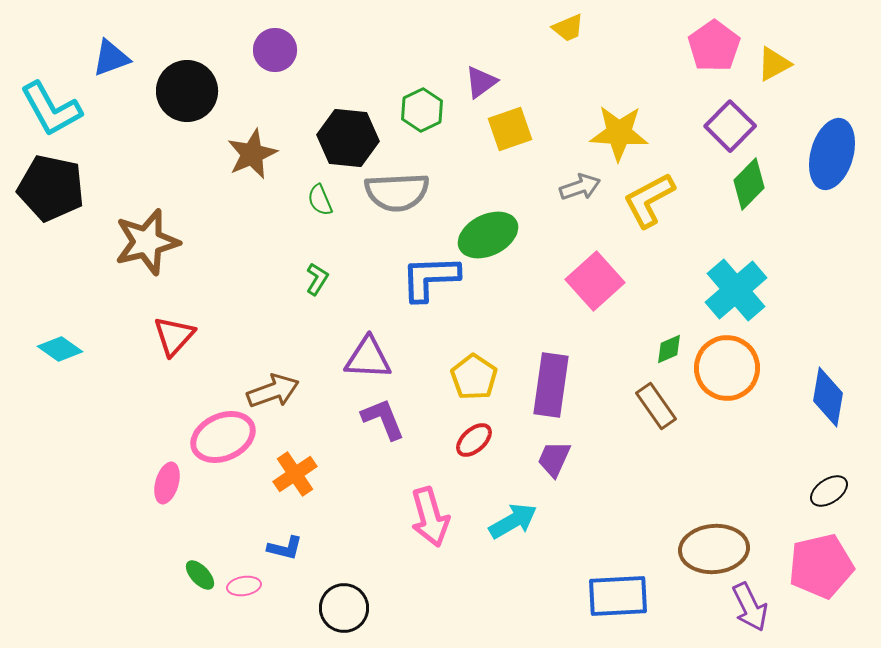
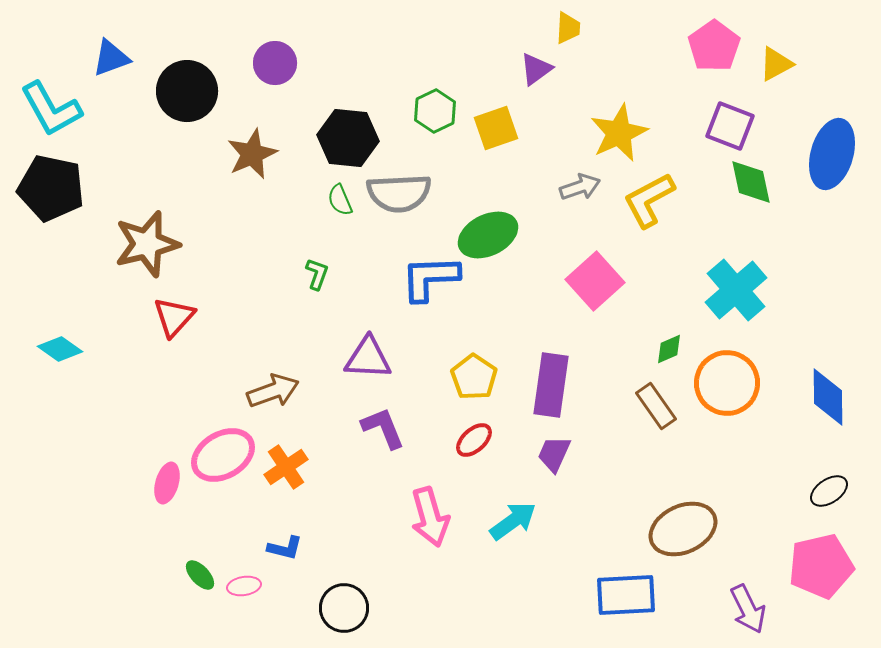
yellow trapezoid at (568, 28): rotated 64 degrees counterclockwise
purple circle at (275, 50): moved 13 px down
yellow triangle at (774, 64): moved 2 px right
purple triangle at (481, 82): moved 55 px right, 13 px up
green hexagon at (422, 110): moved 13 px right, 1 px down
purple square at (730, 126): rotated 24 degrees counterclockwise
yellow square at (510, 129): moved 14 px left, 1 px up
yellow star at (619, 133): rotated 28 degrees counterclockwise
green diamond at (749, 184): moved 2 px right, 2 px up; rotated 57 degrees counterclockwise
gray semicircle at (397, 192): moved 2 px right, 1 px down
green semicircle at (320, 200): moved 20 px right
brown star at (147, 242): moved 2 px down
green L-shape at (317, 279): moved 5 px up; rotated 12 degrees counterclockwise
red triangle at (174, 336): moved 19 px up
orange circle at (727, 368): moved 15 px down
blue diamond at (828, 397): rotated 10 degrees counterclockwise
purple L-shape at (383, 419): moved 9 px down
pink ellipse at (223, 437): moved 18 px down; rotated 6 degrees counterclockwise
purple trapezoid at (554, 459): moved 5 px up
orange cross at (295, 474): moved 9 px left, 7 px up
cyan arrow at (513, 521): rotated 6 degrees counterclockwise
brown ellipse at (714, 549): moved 31 px left, 20 px up; rotated 20 degrees counterclockwise
blue rectangle at (618, 596): moved 8 px right, 1 px up
purple arrow at (750, 607): moved 2 px left, 2 px down
